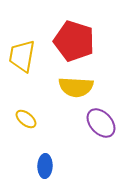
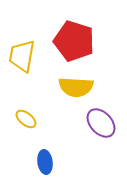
blue ellipse: moved 4 px up; rotated 10 degrees counterclockwise
